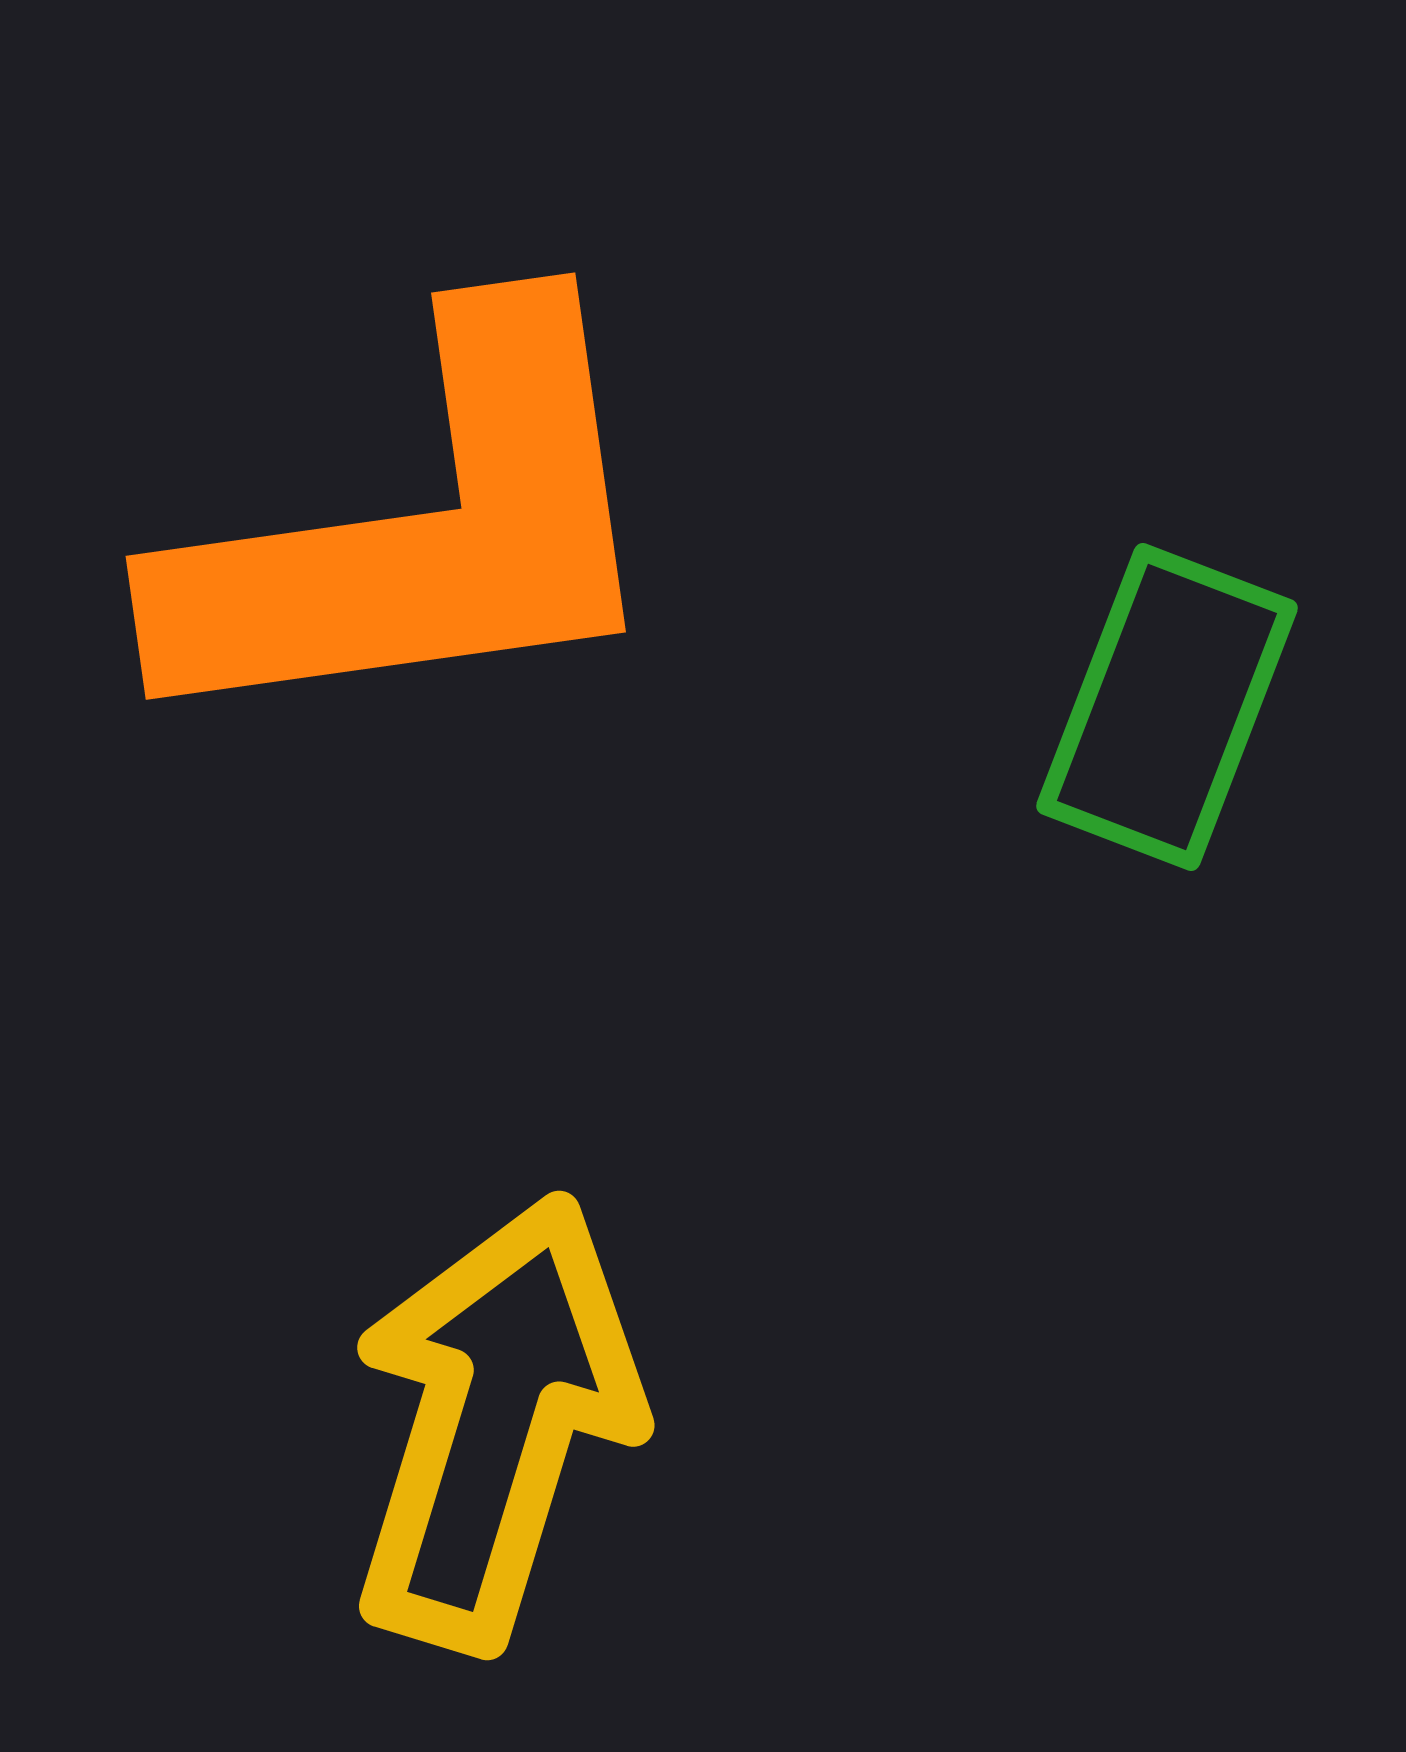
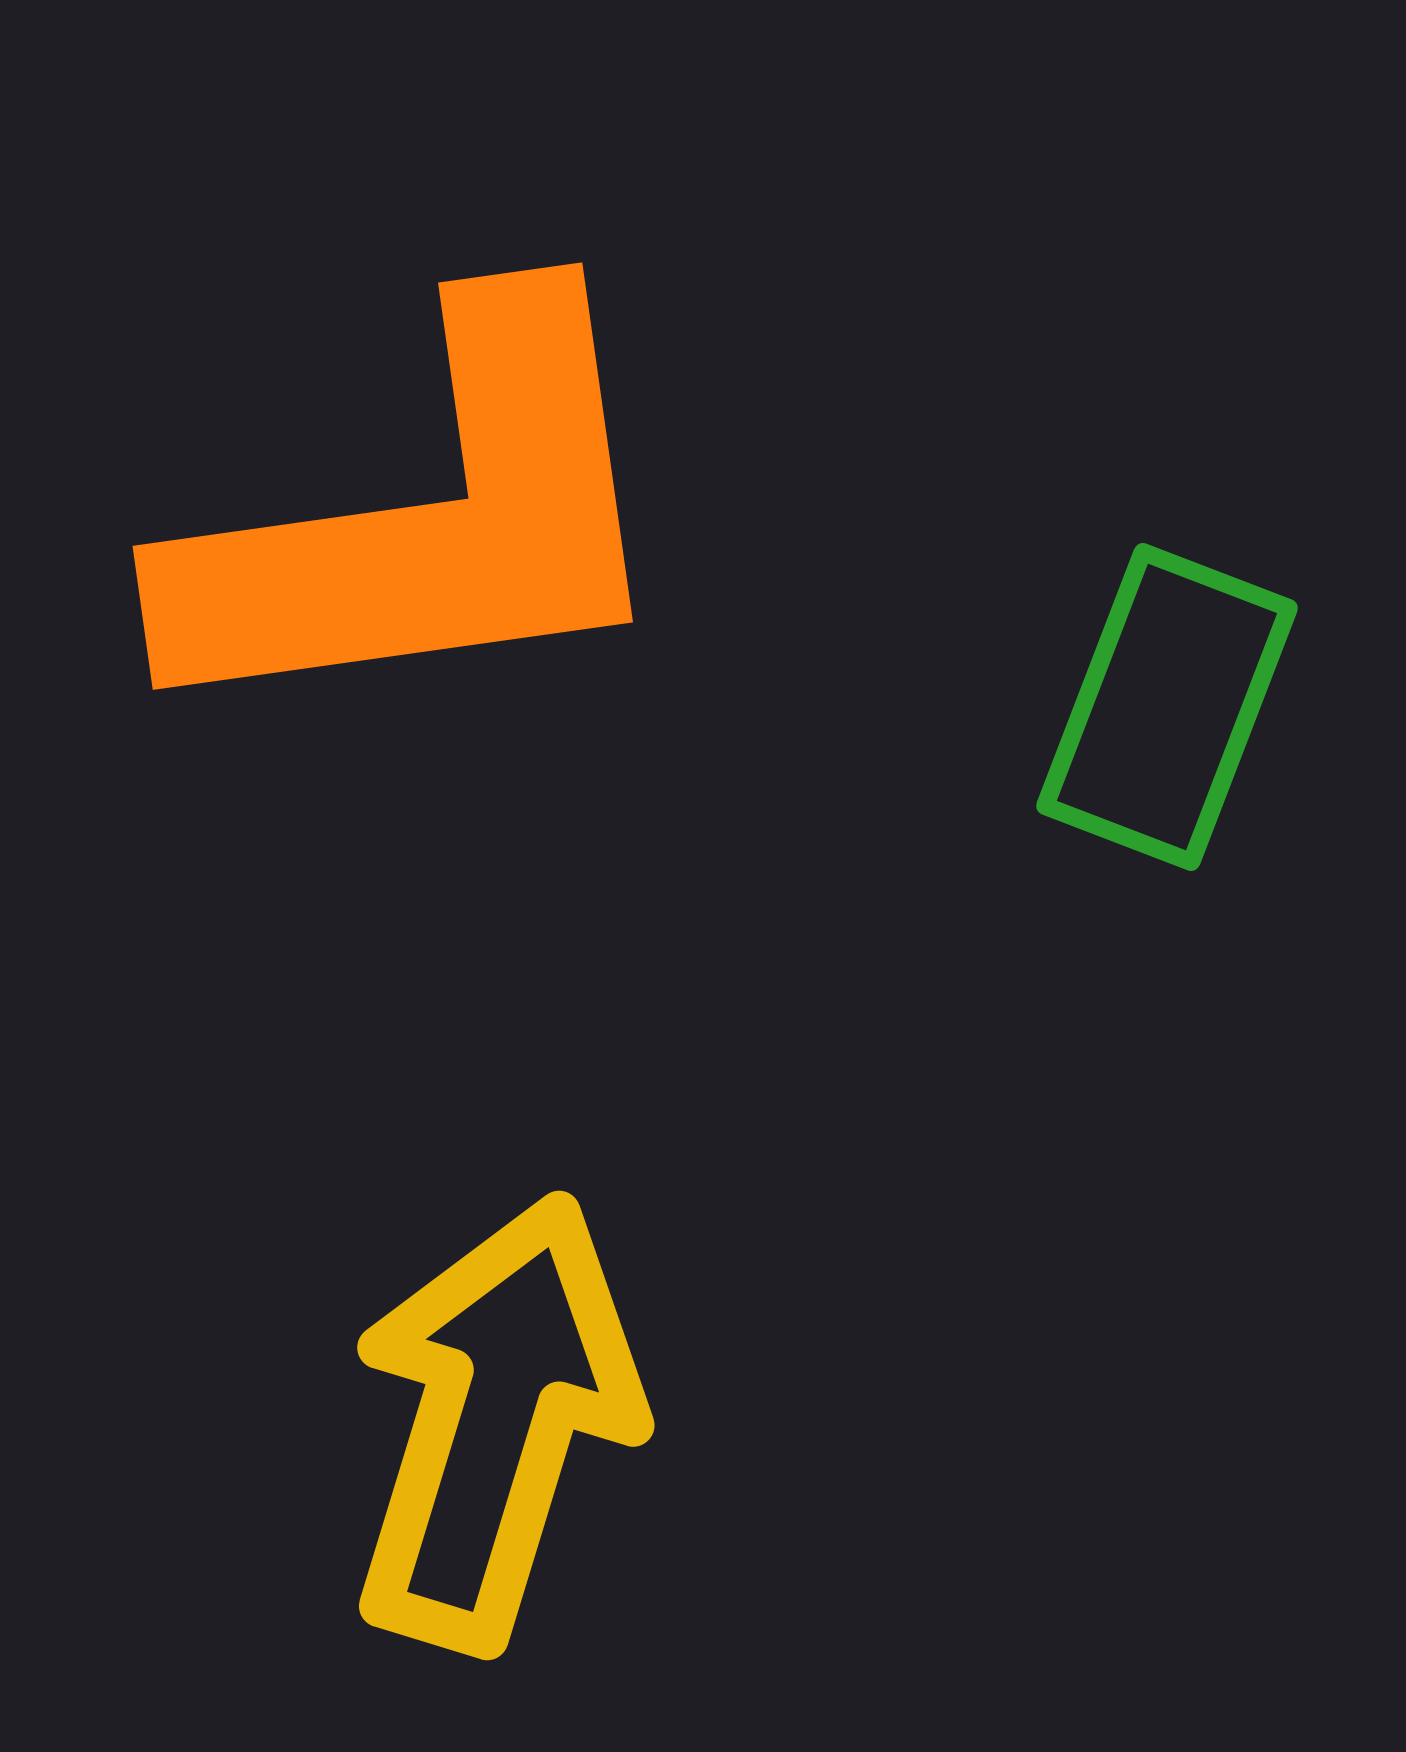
orange L-shape: moved 7 px right, 10 px up
